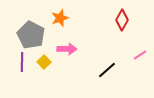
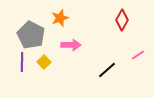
pink arrow: moved 4 px right, 4 px up
pink line: moved 2 px left
